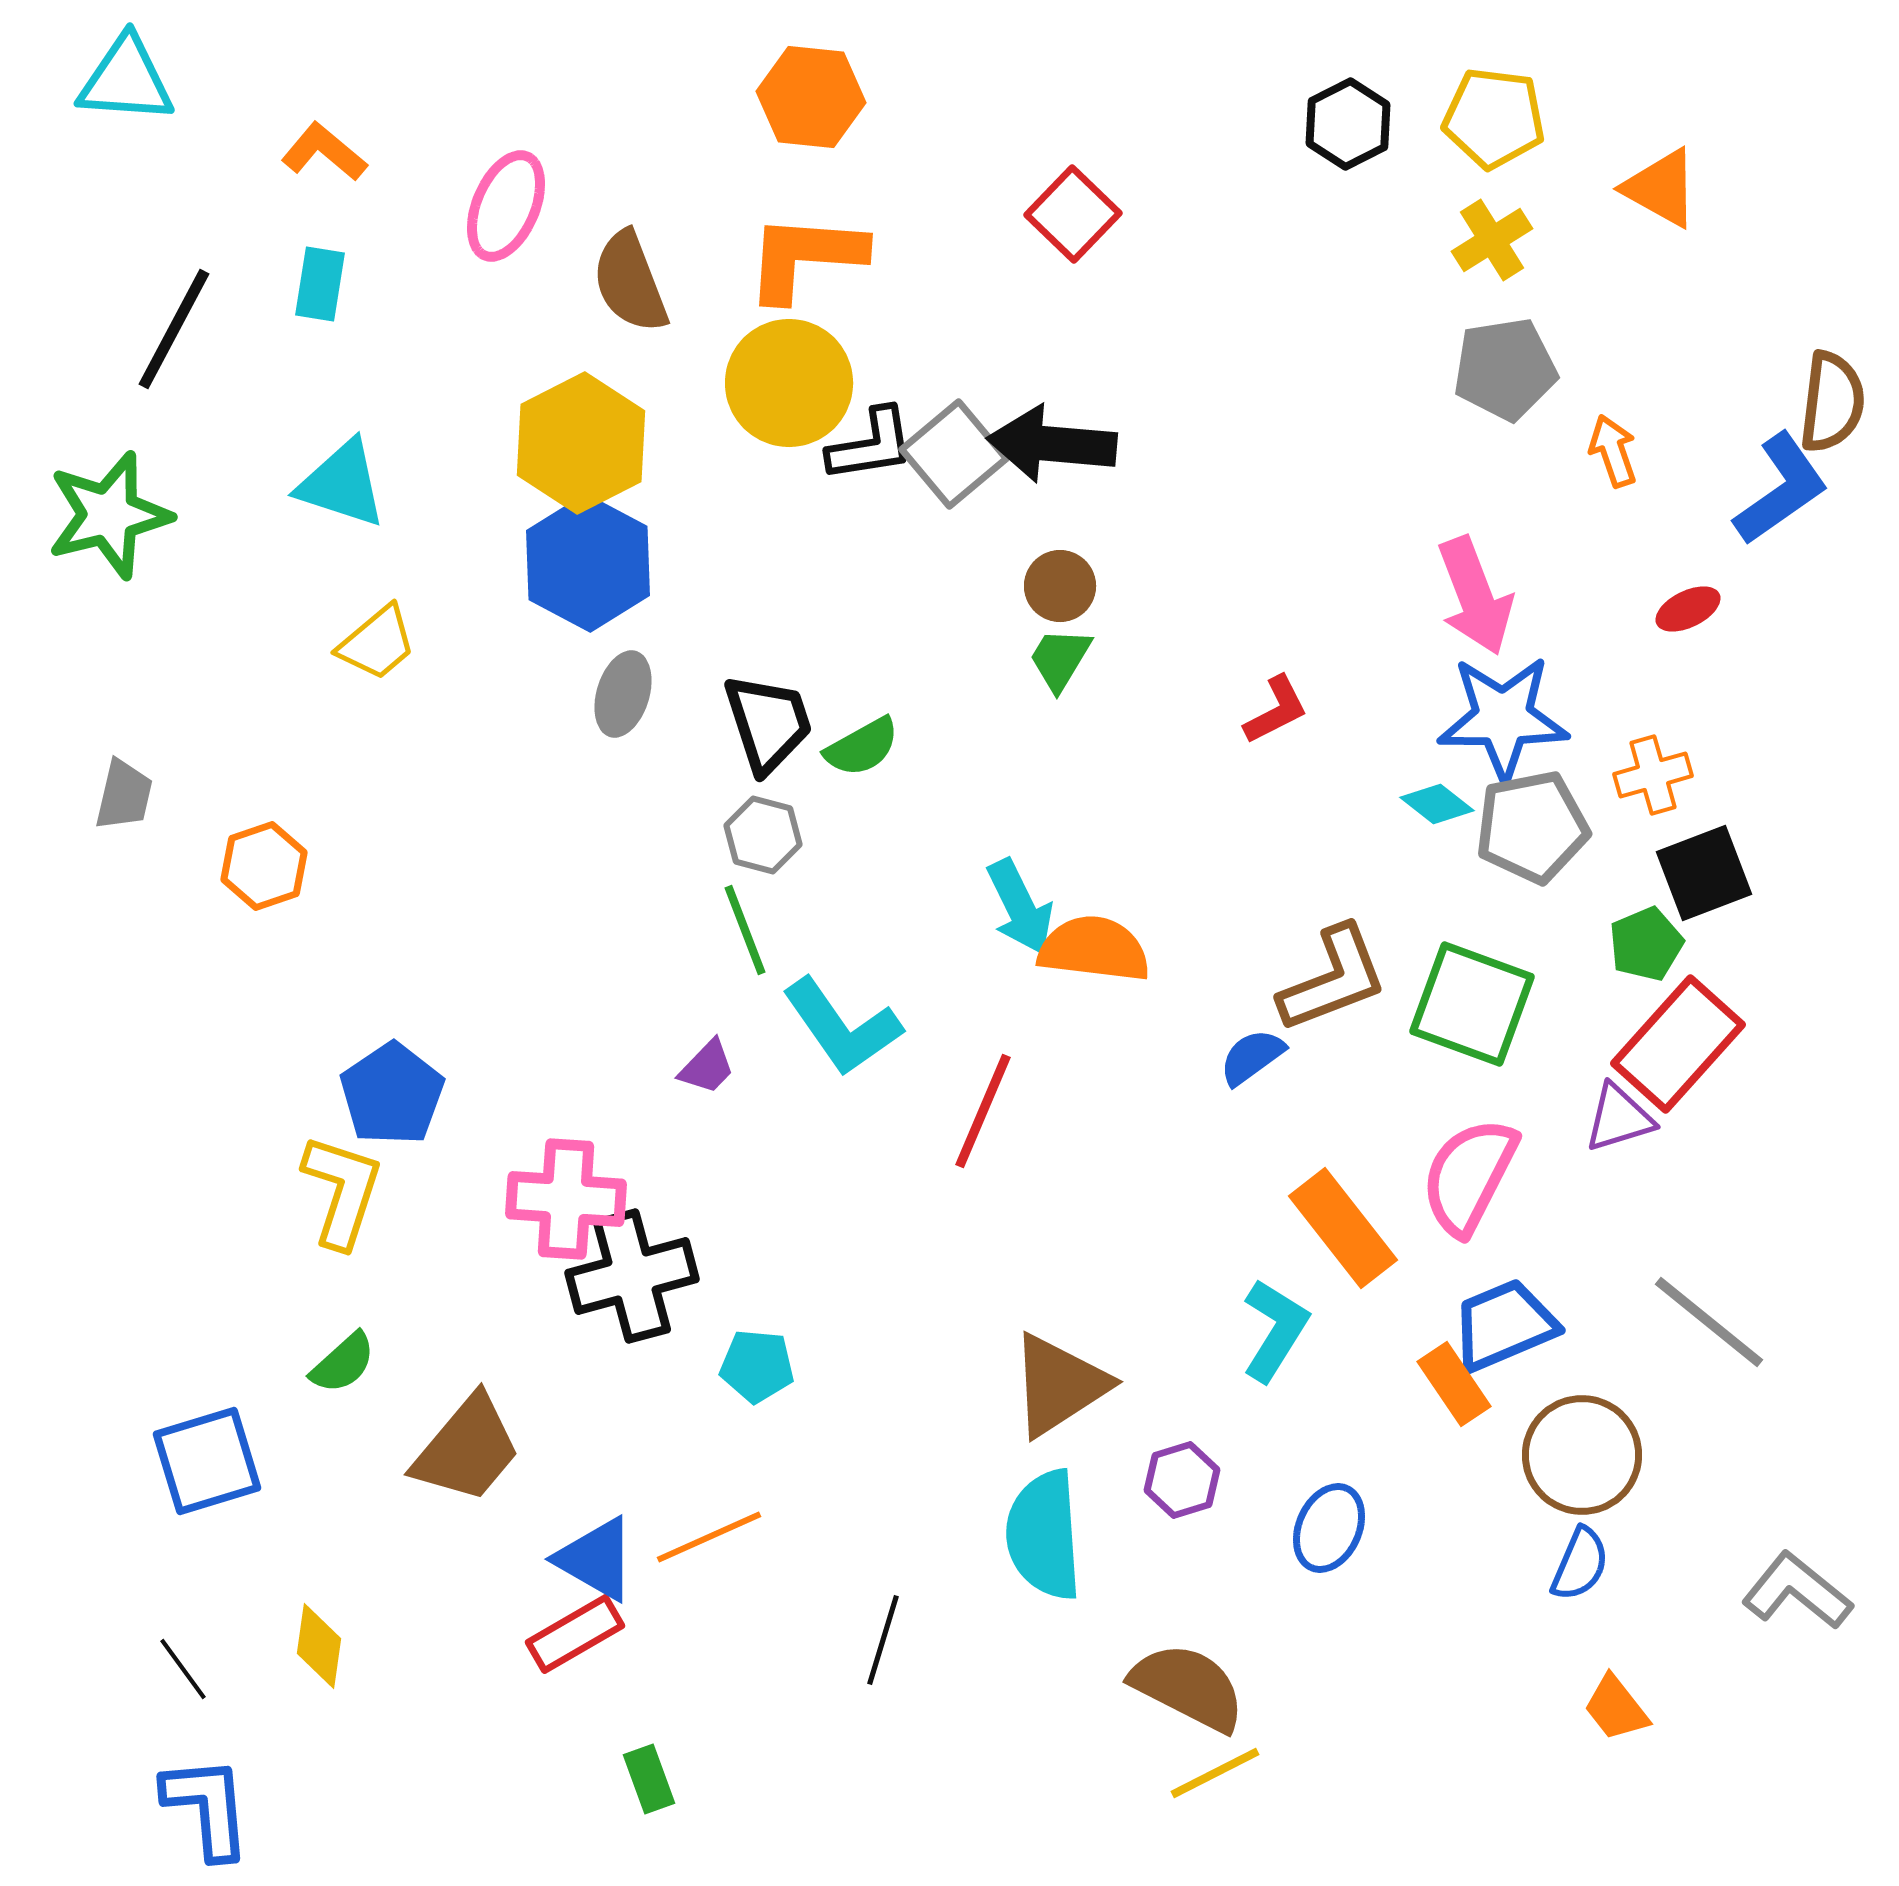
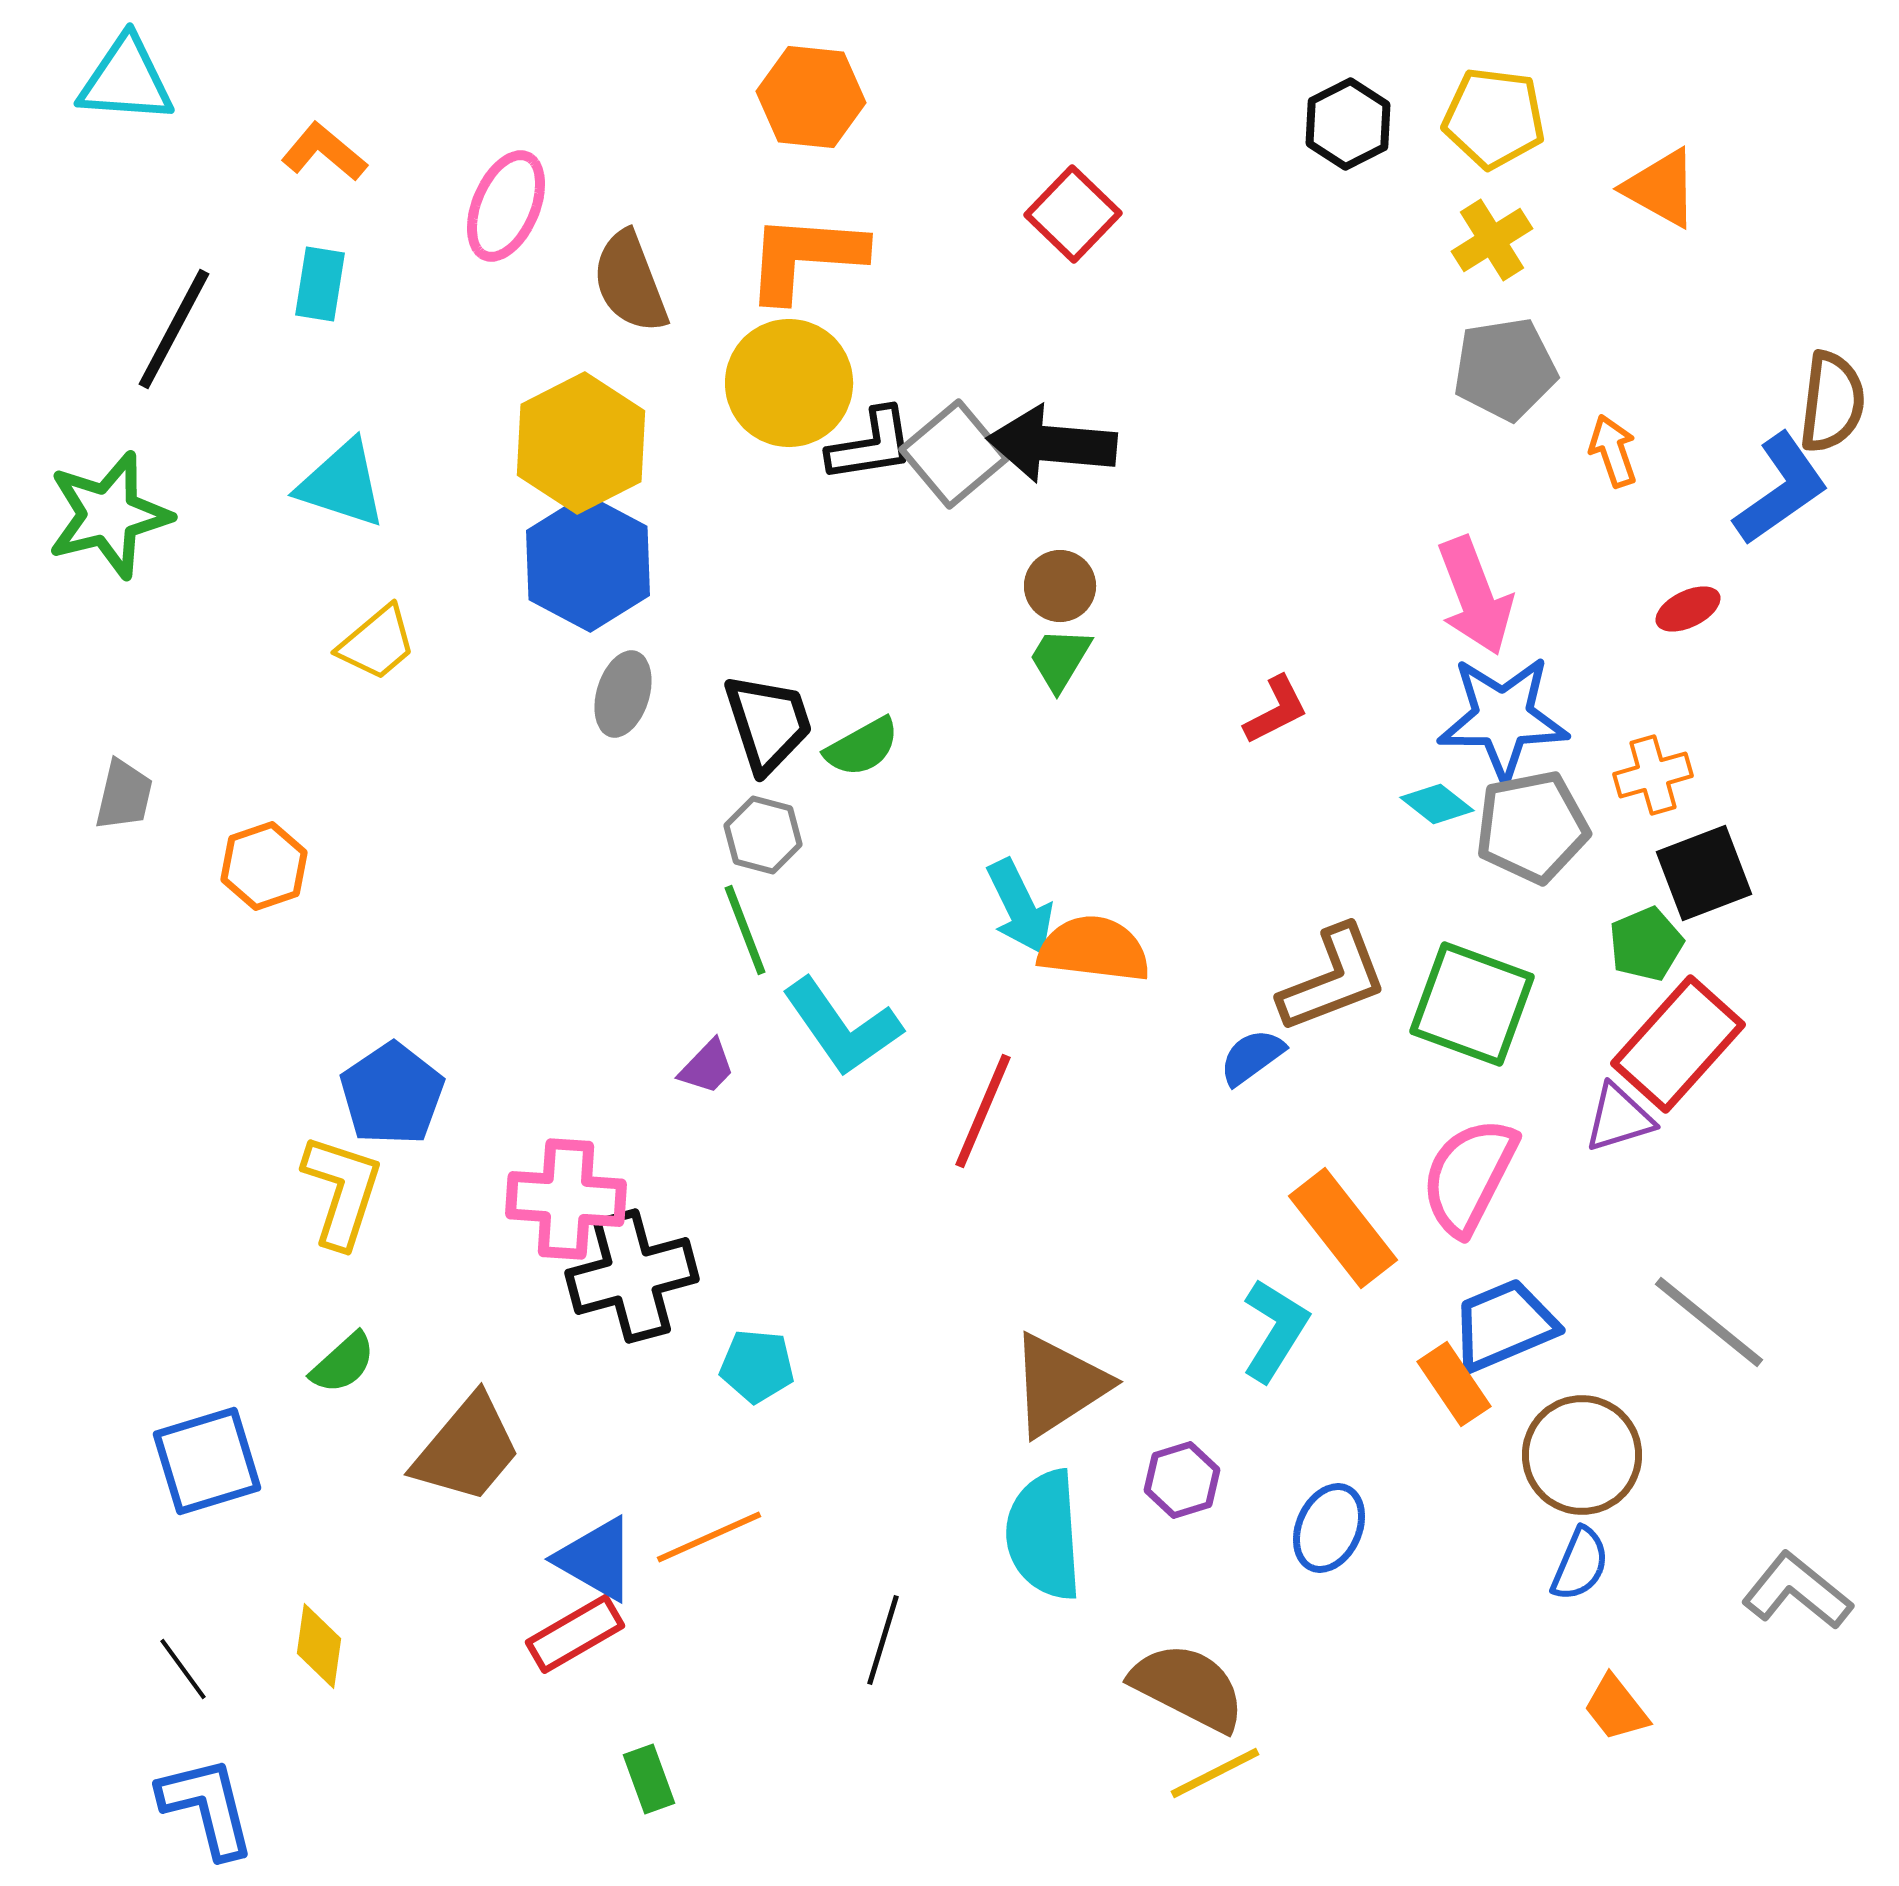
blue L-shape at (207, 1807): rotated 9 degrees counterclockwise
